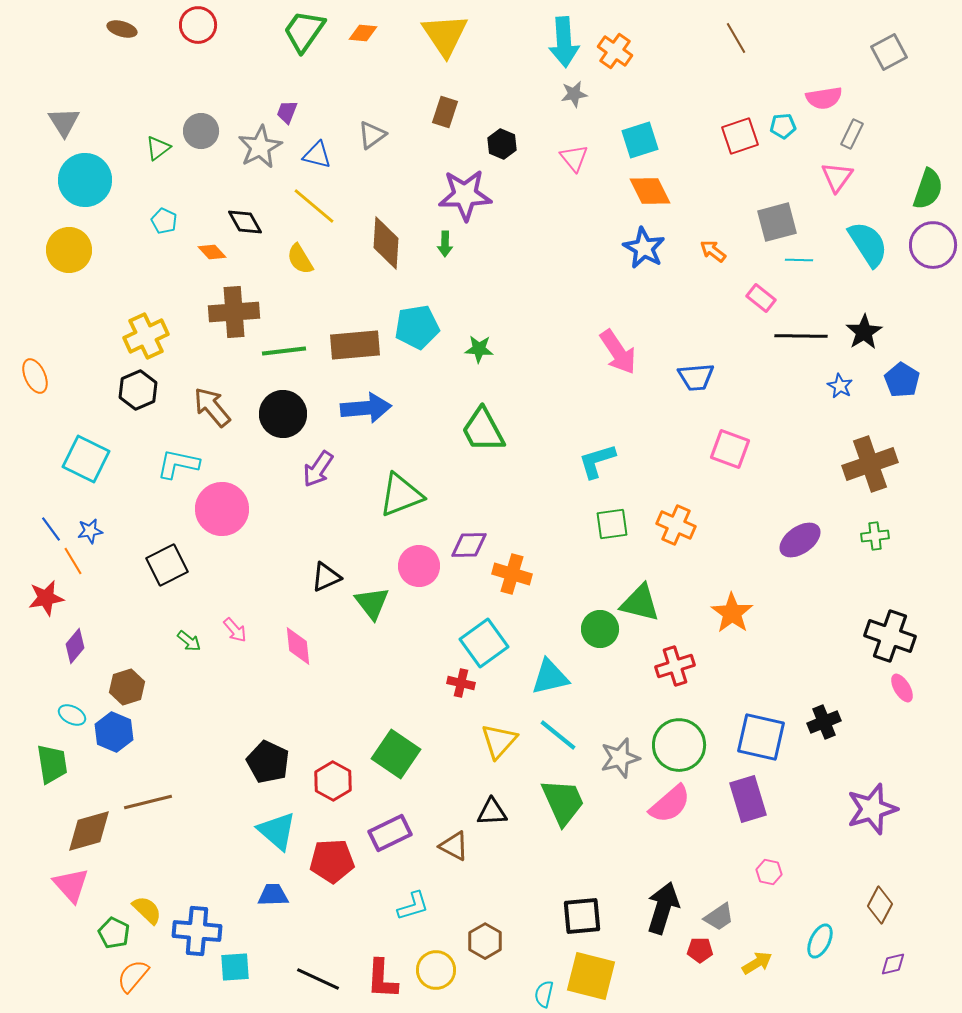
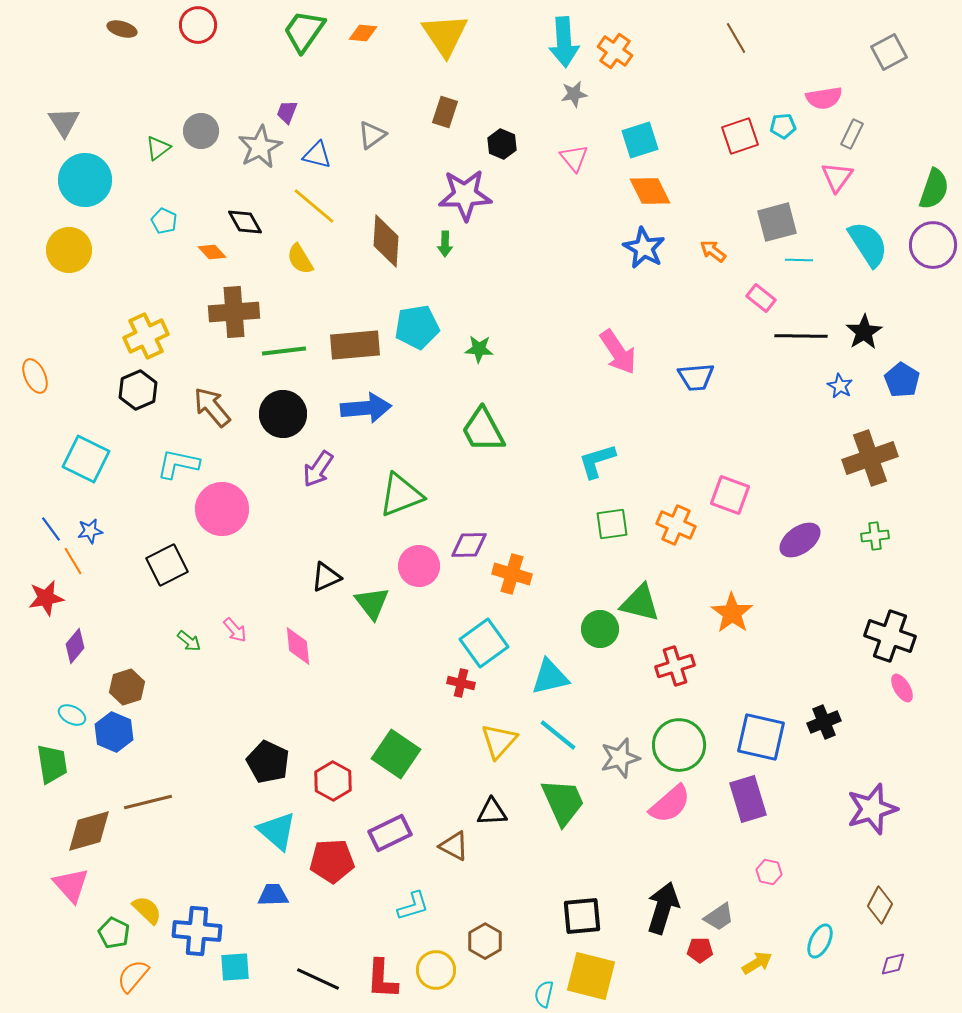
green semicircle at (928, 189): moved 6 px right
brown diamond at (386, 243): moved 2 px up
pink square at (730, 449): moved 46 px down
brown cross at (870, 464): moved 6 px up
